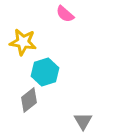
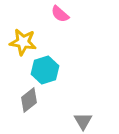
pink semicircle: moved 5 px left
cyan hexagon: moved 2 px up
